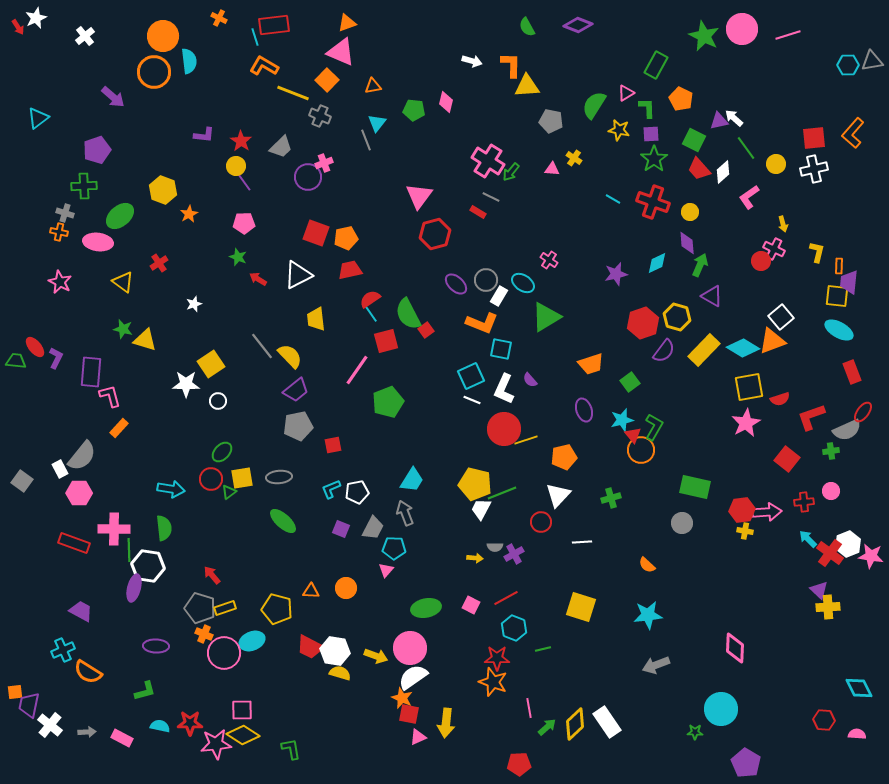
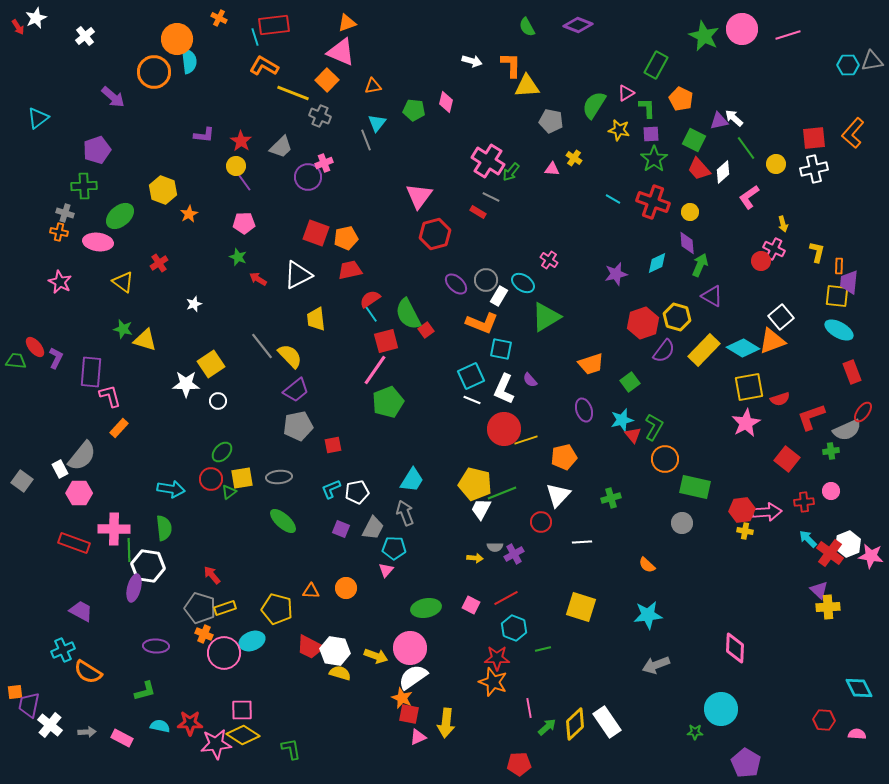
orange circle at (163, 36): moved 14 px right, 3 px down
pink line at (357, 370): moved 18 px right
orange circle at (641, 450): moved 24 px right, 9 px down
